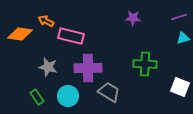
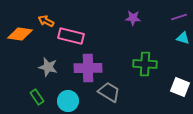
cyan triangle: rotated 32 degrees clockwise
cyan circle: moved 5 px down
